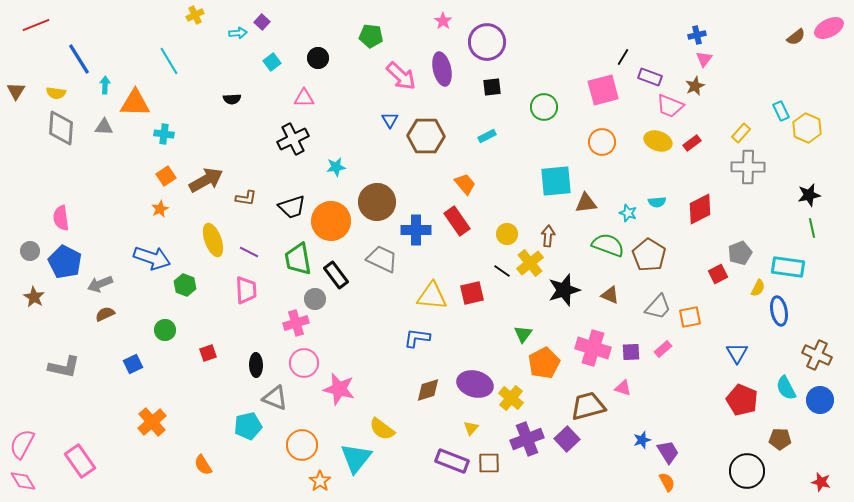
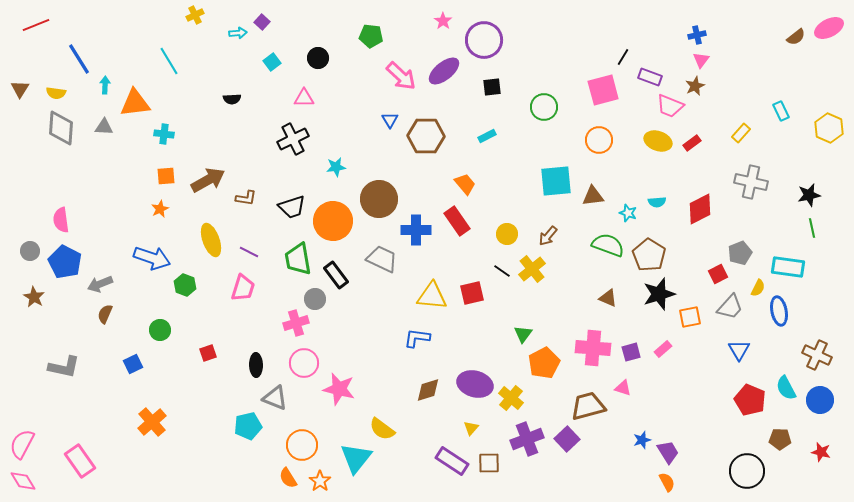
purple circle at (487, 42): moved 3 px left, 2 px up
pink triangle at (704, 59): moved 3 px left, 1 px down
purple ellipse at (442, 69): moved 2 px right, 2 px down; rotated 64 degrees clockwise
brown triangle at (16, 91): moved 4 px right, 2 px up
orange triangle at (135, 103): rotated 8 degrees counterclockwise
yellow hexagon at (807, 128): moved 22 px right
orange circle at (602, 142): moved 3 px left, 2 px up
gray cross at (748, 167): moved 3 px right, 15 px down; rotated 12 degrees clockwise
orange square at (166, 176): rotated 30 degrees clockwise
brown arrow at (206, 180): moved 2 px right
brown circle at (377, 202): moved 2 px right, 3 px up
brown triangle at (586, 203): moved 7 px right, 7 px up
pink semicircle at (61, 218): moved 2 px down
orange circle at (331, 221): moved 2 px right
brown arrow at (548, 236): rotated 145 degrees counterclockwise
yellow ellipse at (213, 240): moved 2 px left
yellow cross at (530, 263): moved 2 px right, 6 px down
pink trapezoid at (246, 290): moved 3 px left, 2 px up; rotated 20 degrees clockwise
black star at (564, 290): moved 95 px right, 4 px down
brown triangle at (610, 295): moved 2 px left, 3 px down
gray trapezoid at (658, 307): moved 72 px right
brown semicircle at (105, 314): rotated 42 degrees counterclockwise
green circle at (165, 330): moved 5 px left
pink cross at (593, 348): rotated 12 degrees counterclockwise
purple square at (631, 352): rotated 12 degrees counterclockwise
blue triangle at (737, 353): moved 2 px right, 3 px up
red pentagon at (742, 400): moved 8 px right
purple rectangle at (452, 461): rotated 12 degrees clockwise
orange semicircle at (203, 465): moved 85 px right, 13 px down
red star at (821, 482): moved 30 px up
